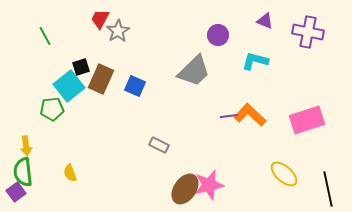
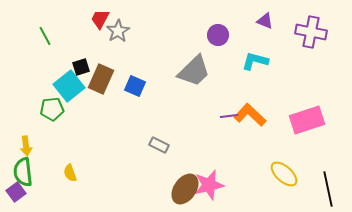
purple cross: moved 3 px right
